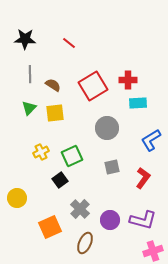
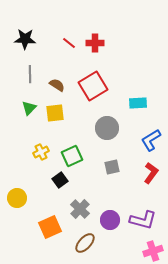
red cross: moved 33 px left, 37 px up
brown semicircle: moved 4 px right
red L-shape: moved 8 px right, 5 px up
brown ellipse: rotated 20 degrees clockwise
